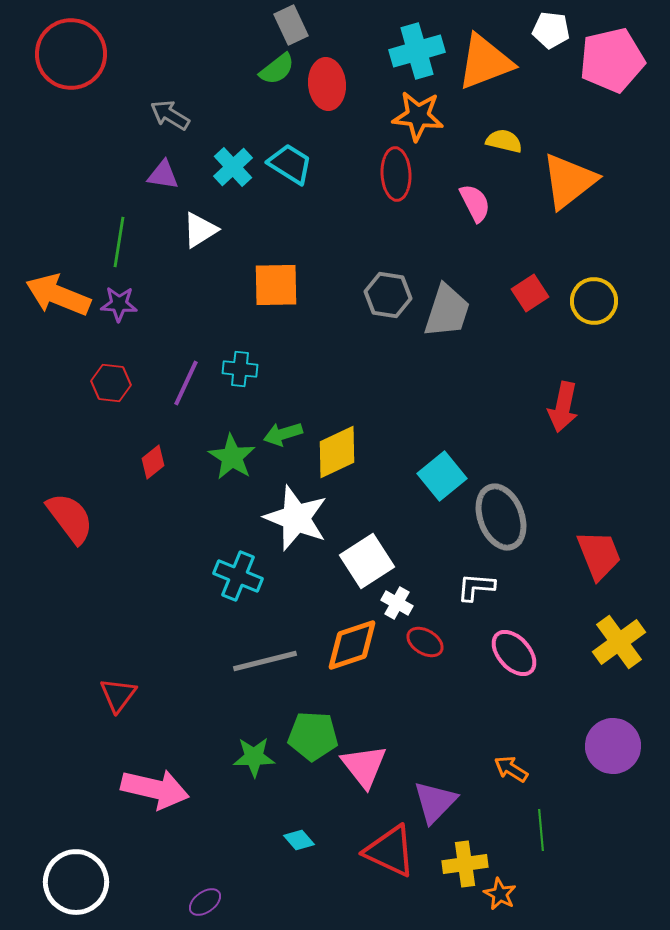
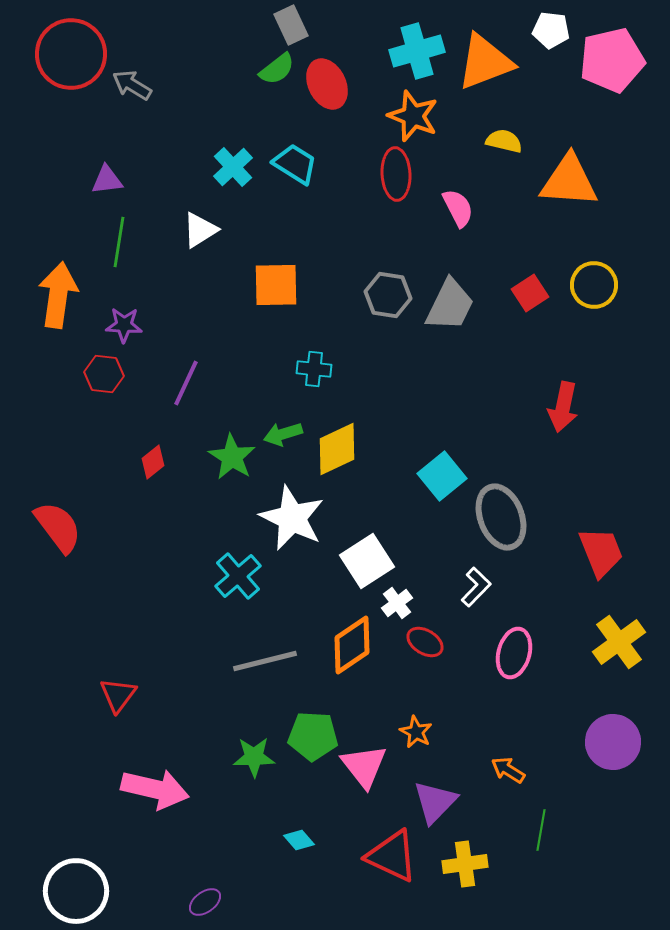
red ellipse at (327, 84): rotated 21 degrees counterclockwise
gray arrow at (170, 115): moved 38 px left, 30 px up
orange star at (418, 116): moved 5 px left; rotated 15 degrees clockwise
cyan trapezoid at (290, 164): moved 5 px right
purple triangle at (163, 175): moved 56 px left, 5 px down; rotated 16 degrees counterclockwise
orange triangle at (569, 181): rotated 42 degrees clockwise
pink semicircle at (475, 203): moved 17 px left, 5 px down
orange arrow at (58, 295): rotated 76 degrees clockwise
yellow circle at (594, 301): moved 16 px up
purple star at (119, 304): moved 5 px right, 21 px down
gray trapezoid at (447, 311): moved 3 px right, 6 px up; rotated 8 degrees clockwise
cyan cross at (240, 369): moved 74 px right
red hexagon at (111, 383): moved 7 px left, 9 px up
yellow diamond at (337, 452): moved 3 px up
red semicircle at (70, 518): moved 12 px left, 9 px down
white star at (296, 518): moved 4 px left; rotated 4 degrees clockwise
red trapezoid at (599, 555): moved 2 px right, 3 px up
cyan cross at (238, 576): rotated 27 degrees clockwise
white L-shape at (476, 587): rotated 129 degrees clockwise
white cross at (397, 603): rotated 24 degrees clockwise
orange diamond at (352, 645): rotated 16 degrees counterclockwise
pink ellipse at (514, 653): rotated 57 degrees clockwise
purple circle at (613, 746): moved 4 px up
orange arrow at (511, 769): moved 3 px left, 1 px down
green line at (541, 830): rotated 15 degrees clockwise
red triangle at (390, 851): moved 2 px right, 5 px down
white circle at (76, 882): moved 9 px down
orange star at (500, 894): moved 84 px left, 162 px up
